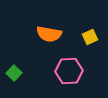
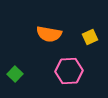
green square: moved 1 px right, 1 px down
